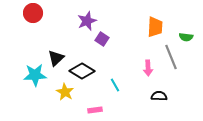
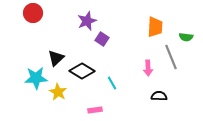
cyan star: moved 1 px right, 3 px down
cyan line: moved 3 px left, 2 px up
yellow star: moved 7 px left
